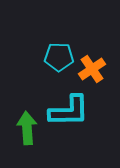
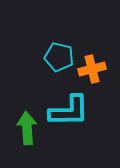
cyan pentagon: rotated 12 degrees clockwise
orange cross: rotated 20 degrees clockwise
